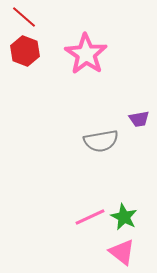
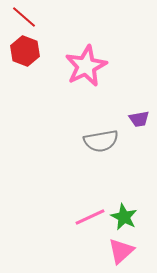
pink star: moved 12 px down; rotated 12 degrees clockwise
pink triangle: moved 1 px left, 1 px up; rotated 40 degrees clockwise
